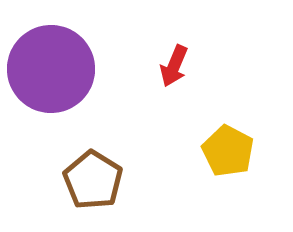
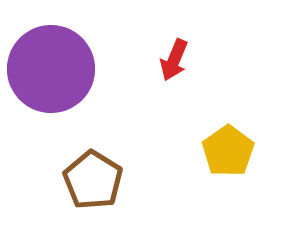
red arrow: moved 6 px up
yellow pentagon: rotated 9 degrees clockwise
